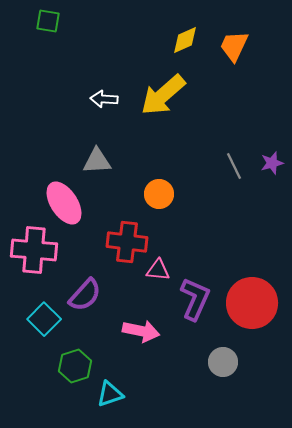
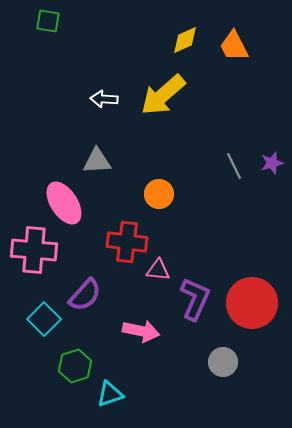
orange trapezoid: rotated 52 degrees counterclockwise
